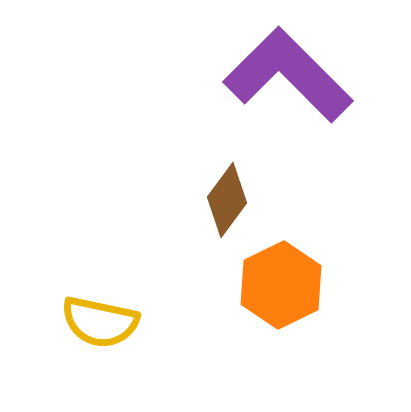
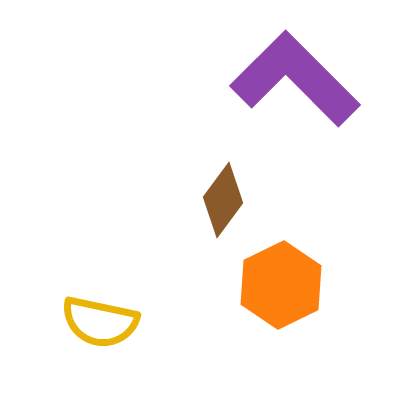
purple L-shape: moved 7 px right, 4 px down
brown diamond: moved 4 px left
